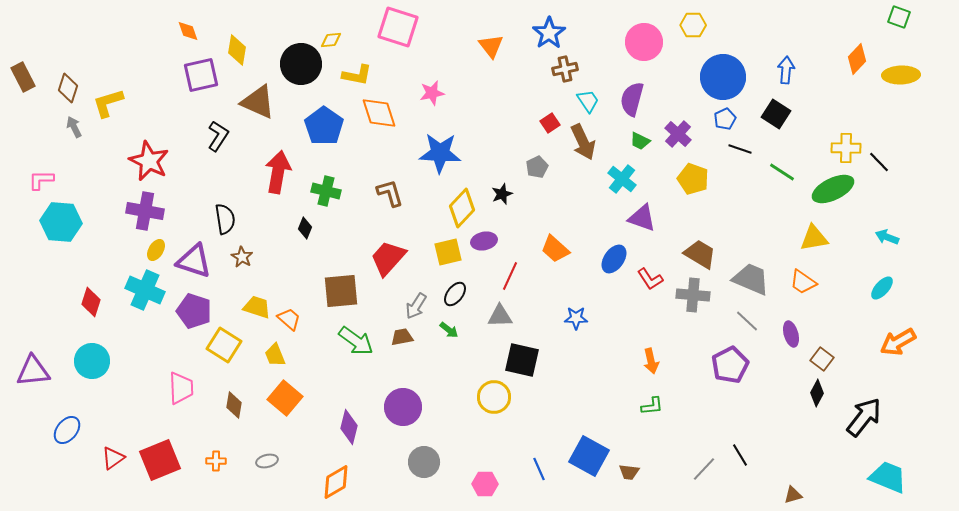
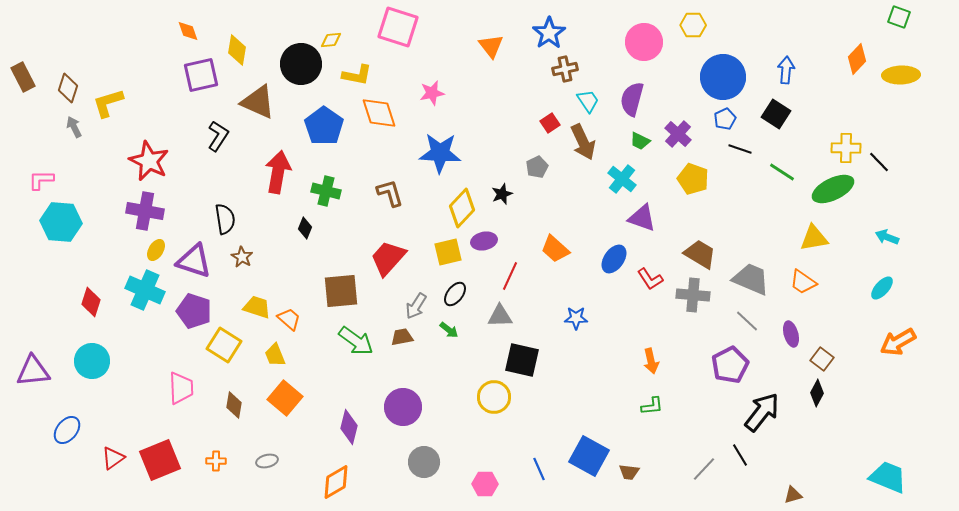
black arrow at (864, 417): moved 102 px left, 5 px up
